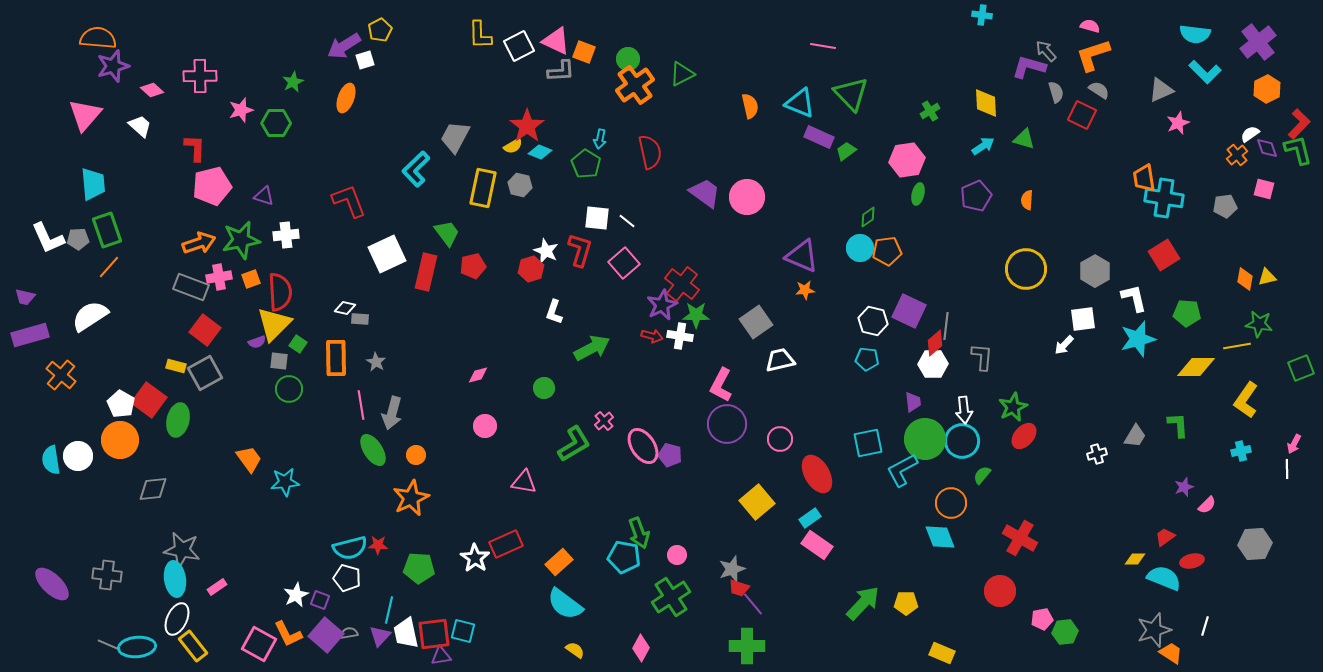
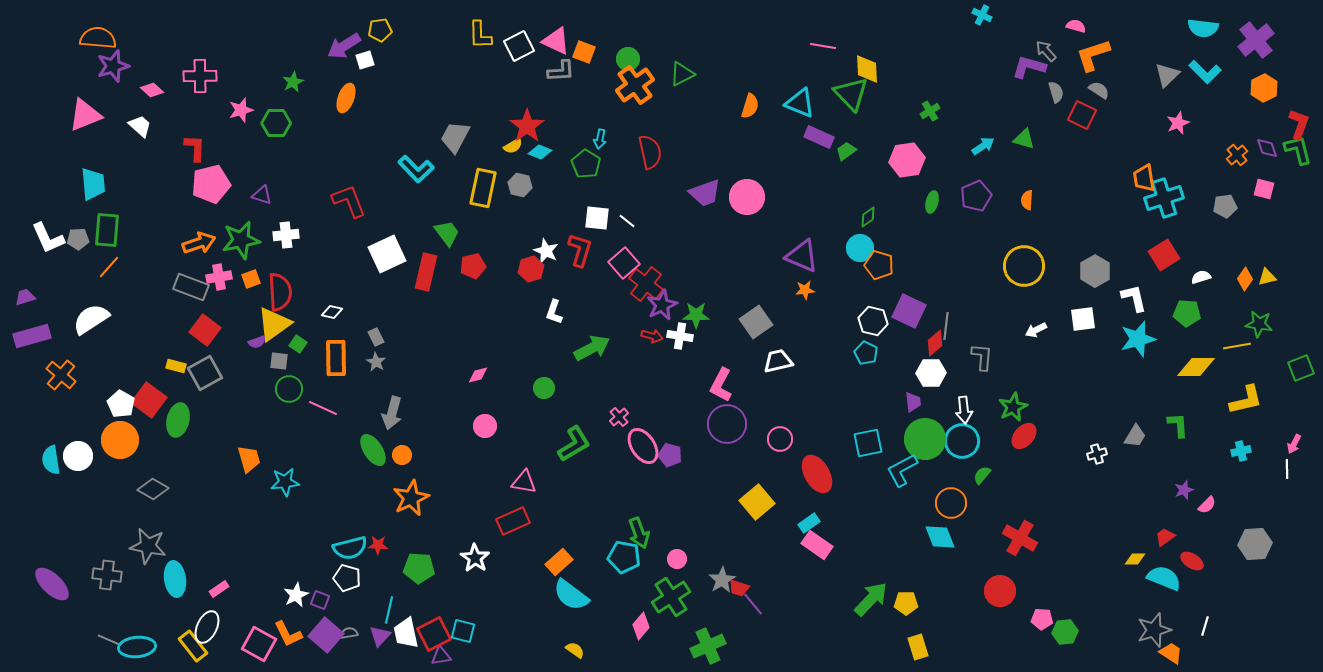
cyan cross at (982, 15): rotated 18 degrees clockwise
pink semicircle at (1090, 26): moved 14 px left
yellow pentagon at (380, 30): rotated 20 degrees clockwise
cyan semicircle at (1195, 34): moved 8 px right, 6 px up
purple cross at (1258, 42): moved 2 px left, 2 px up
orange hexagon at (1267, 89): moved 3 px left, 1 px up
gray triangle at (1161, 90): moved 6 px right, 15 px up; rotated 20 degrees counterclockwise
yellow diamond at (986, 103): moved 119 px left, 34 px up
orange semicircle at (750, 106): rotated 30 degrees clockwise
pink triangle at (85, 115): rotated 27 degrees clockwise
red L-shape at (1299, 124): rotated 24 degrees counterclockwise
white semicircle at (1250, 134): moved 49 px left, 143 px down; rotated 18 degrees clockwise
cyan L-shape at (416, 169): rotated 90 degrees counterclockwise
pink pentagon at (212, 186): moved 1 px left, 2 px up
purple trapezoid at (705, 193): rotated 124 degrees clockwise
green ellipse at (918, 194): moved 14 px right, 8 px down
purple triangle at (264, 196): moved 2 px left, 1 px up
cyan cross at (1164, 198): rotated 27 degrees counterclockwise
green rectangle at (107, 230): rotated 24 degrees clockwise
orange pentagon at (887, 251): moved 8 px left, 14 px down; rotated 24 degrees clockwise
yellow circle at (1026, 269): moved 2 px left, 3 px up
orange diamond at (1245, 279): rotated 25 degrees clockwise
red cross at (682, 284): moved 36 px left
purple trapezoid at (25, 297): rotated 150 degrees clockwise
white diamond at (345, 308): moved 13 px left, 4 px down
white semicircle at (90, 316): moved 1 px right, 3 px down
gray rectangle at (360, 319): moved 16 px right, 18 px down; rotated 60 degrees clockwise
yellow triangle at (274, 324): rotated 9 degrees clockwise
purple rectangle at (30, 335): moved 2 px right, 1 px down
white arrow at (1064, 345): moved 28 px left, 15 px up; rotated 20 degrees clockwise
cyan pentagon at (867, 359): moved 1 px left, 6 px up; rotated 20 degrees clockwise
white trapezoid at (780, 360): moved 2 px left, 1 px down
white hexagon at (933, 364): moved 2 px left, 9 px down
yellow L-shape at (1246, 400): rotated 138 degrees counterclockwise
pink line at (361, 405): moved 38 px left, 3 px down; rotated 56 degrees counterclockwise
pink cross at (604, 421): moved 15 px right, 4 px up
orange circle at (416, 455): moved 14 px left
orange trapezoid at (249, 459): rotated 20 degrees clockwise
purple star at (1184, 487): moved 3 px down
gray diamond at (153, 489): rotated 36 degrees clockwise
cyan rectangle at (810, 518): moved 1 px left, 5 px down
red rectangle at (506, 544): moved 7 px right, 23 px up
gray star at (182, 550): moved 34 px left, 4 px up
pink circle at (677, 555): moved 4 px down
red ellipse at (1192, 561): rotated 45 degrees clockwise
gray star at (732, 569): moved 10 px left, 11 px down; rotated 12 degrees counterclockwise
pink rectangle at (217, 587): moved 2 px right, 2 px down
green arrow at (863, 603): moved 8 px right, 4 px up
cyan semicircle at (565, 604): moved 6 px right, 9 px up
white ellipse at (177, 619): moved 30 px right, 8 px down
pink pentagon at (1042, 619): rotated 15 degrees clockwise
red square at (434, 634): rotated 20 degrees counterclockwise
gray line at (109, 645): moved 5 px up
green cross at (747, 646): moved 39 px left; rotated 24 degrees counterclockwise
pink diamond at (641, 648): moved 22 px up; rotated 12 degrees clockwise
yellow rectangle at (942, 653): moved 24 px left, 6 px up; rotated 50 degrees clockwise
